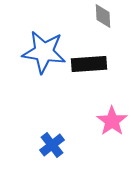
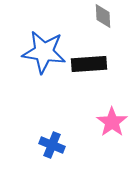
pink star: moved 1 px down
blue cross: rotated 30 degrees counterclockwise
